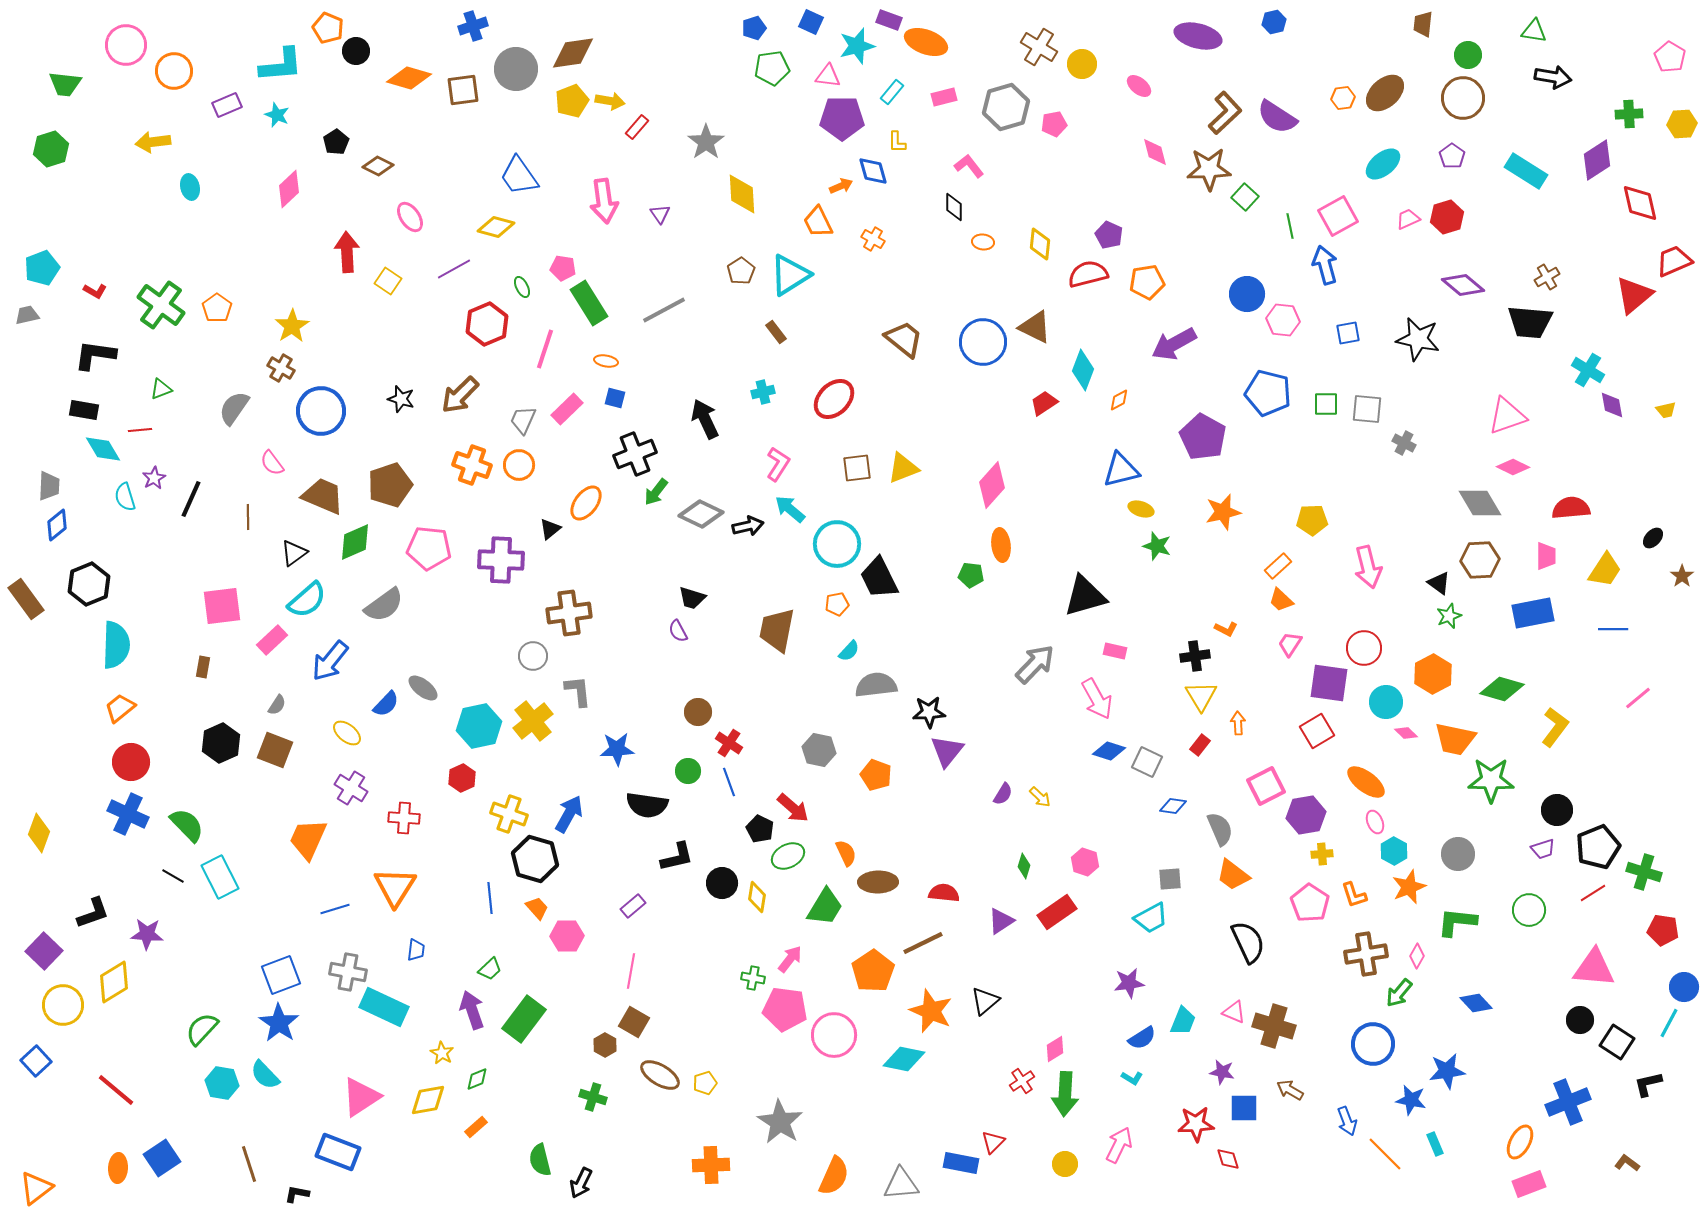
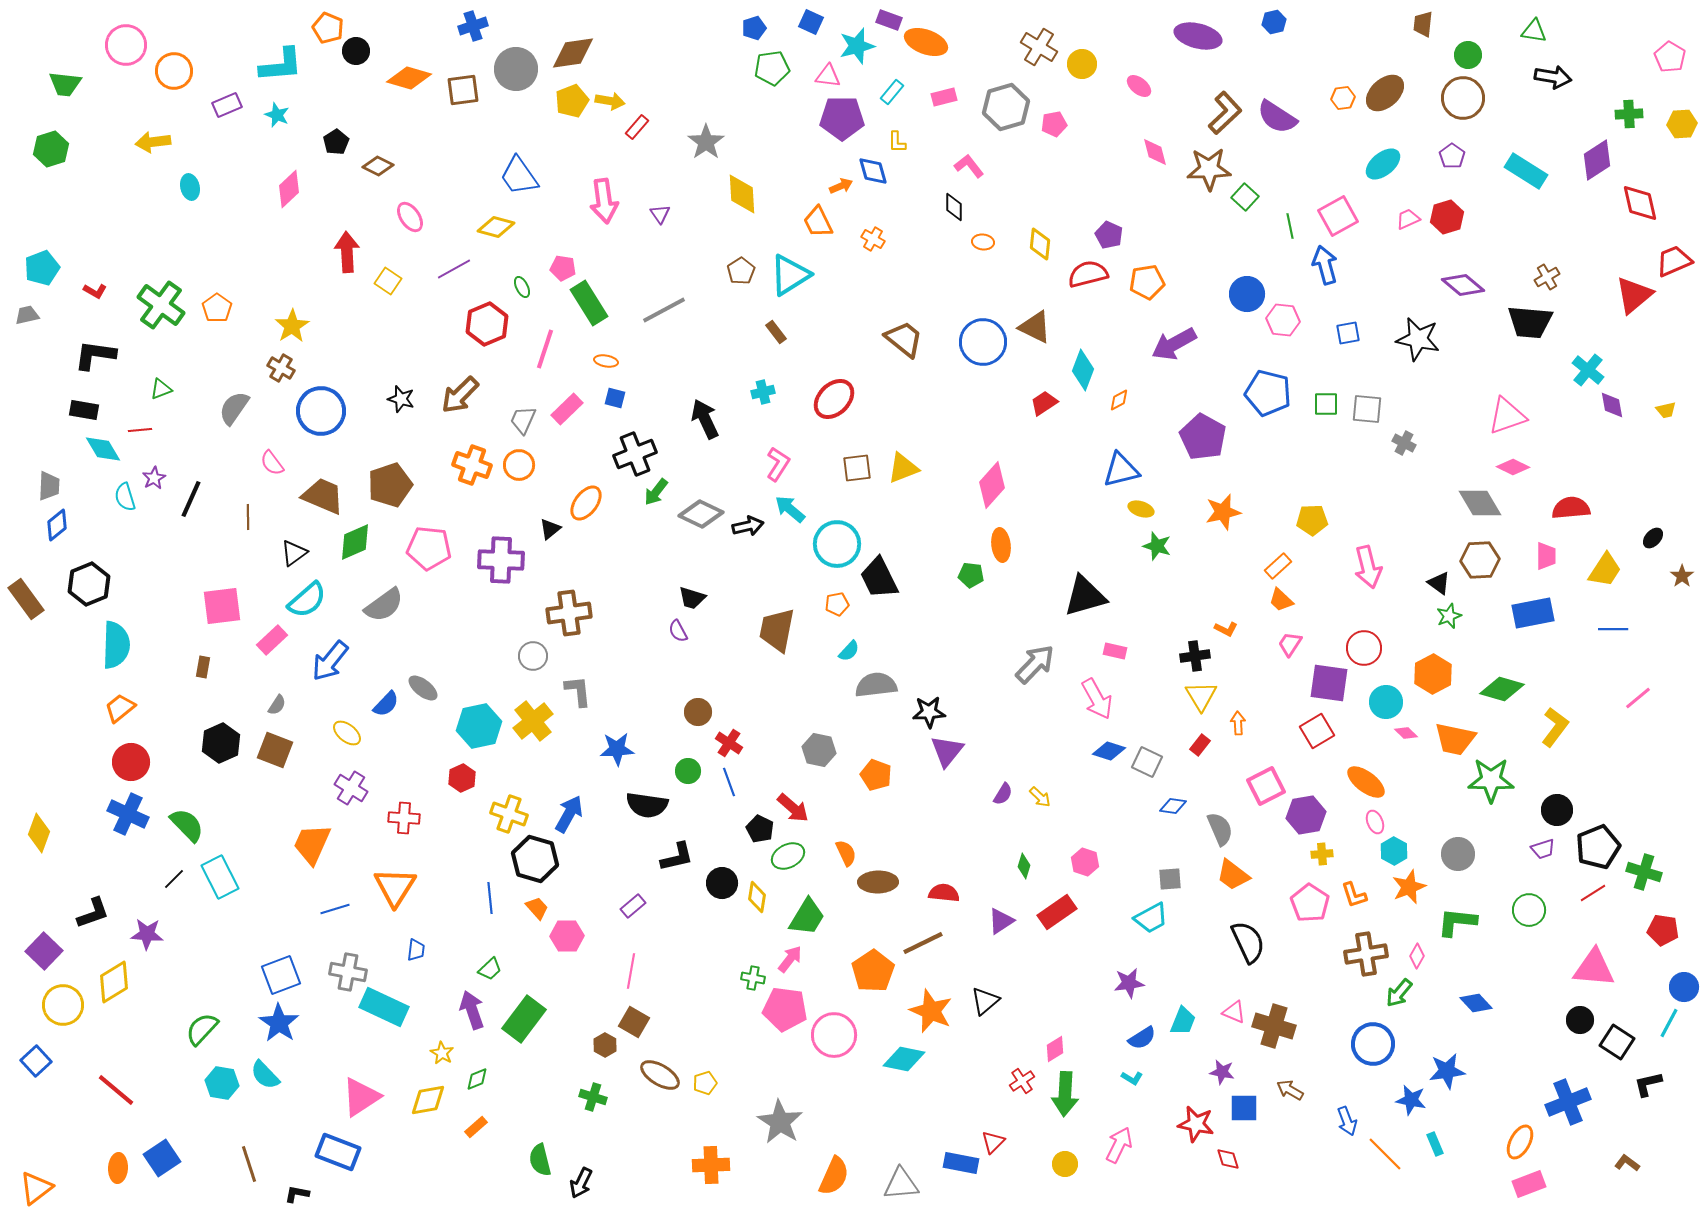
cyan cross at (1588, 370): rotated 8 degrees clockwise
orange trapezoid at (308, 839): moved 4 px right, 5 px down
black line at (173, 876): moved 1 px right, 3 px down; rotated 75 degrees counterclockwise
green trapezoid at (825, 907): moved 18 px left, 10 px down
red star at (1196, 1124): rotated 15 degrees clockwise
